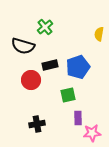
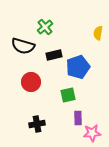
yellow semicircle: moved 1 px left, 1 px up
black rectangle: moved 4 px right, 10 px up
red circle: moved 2 px down
